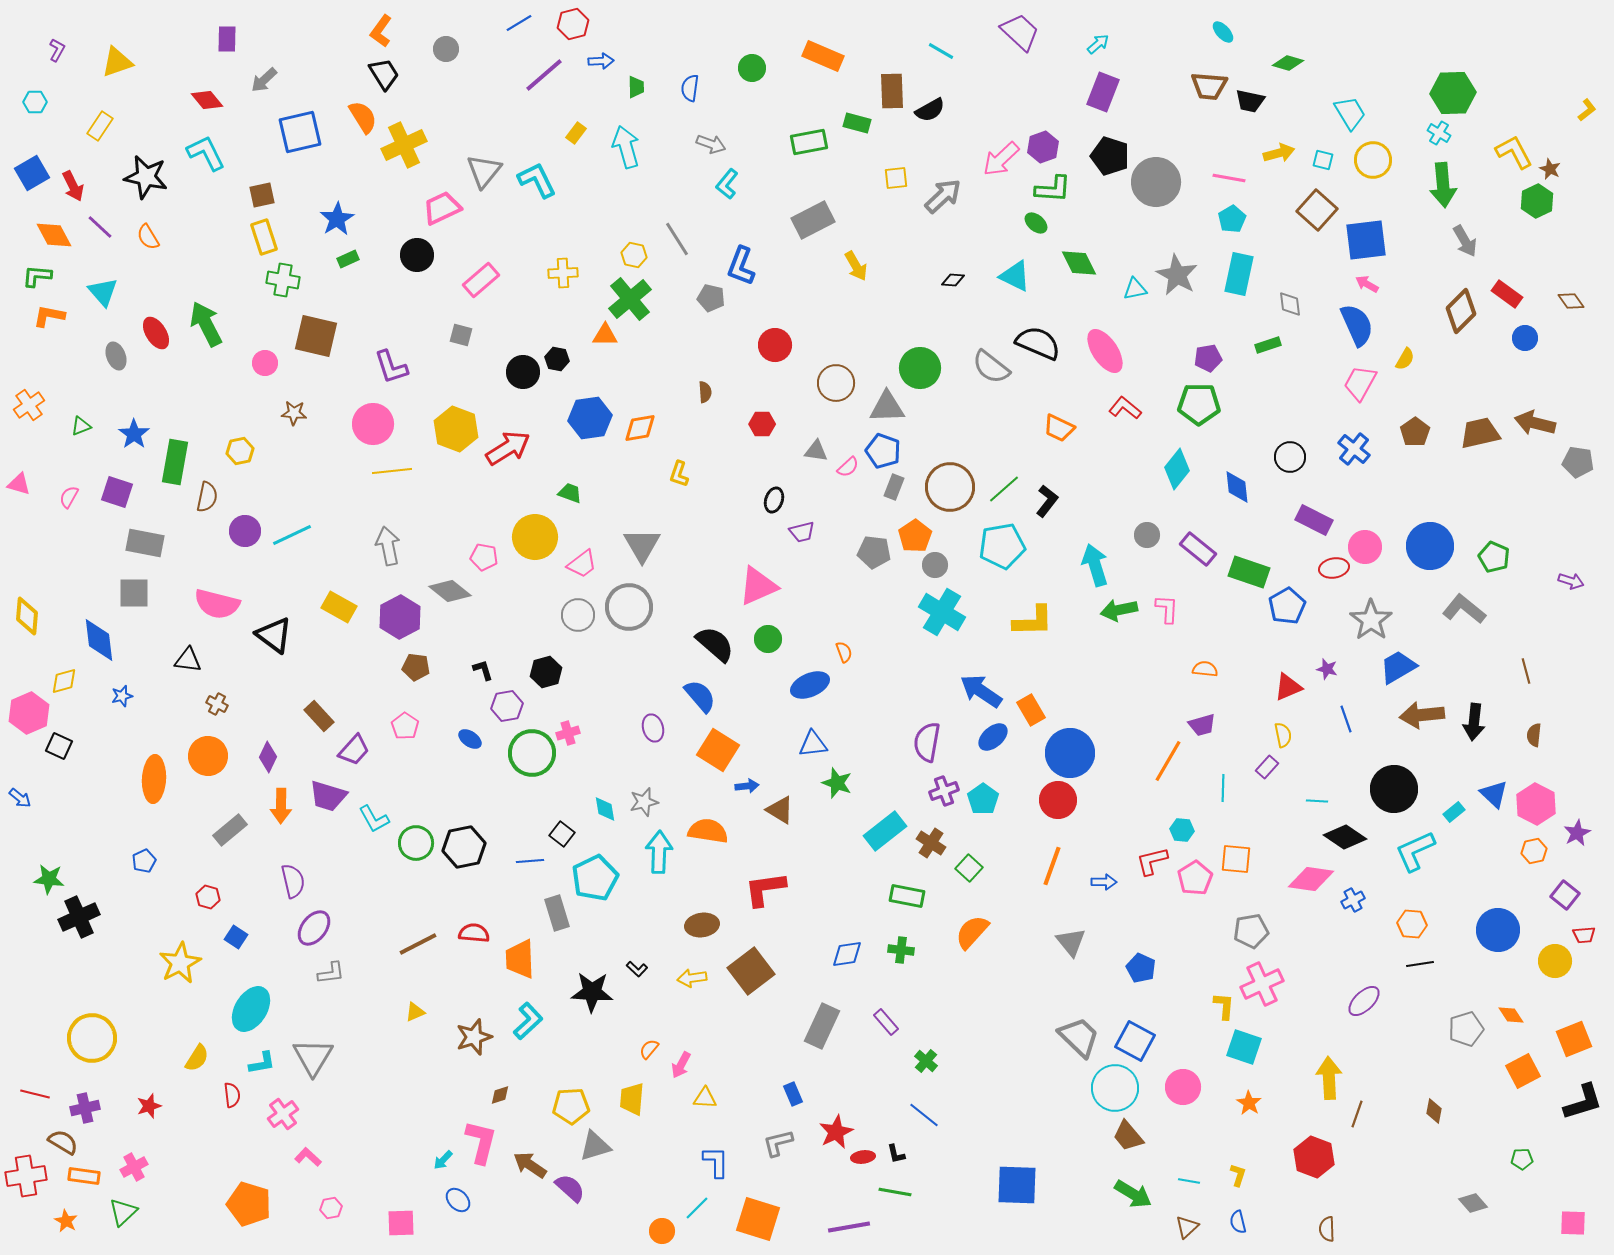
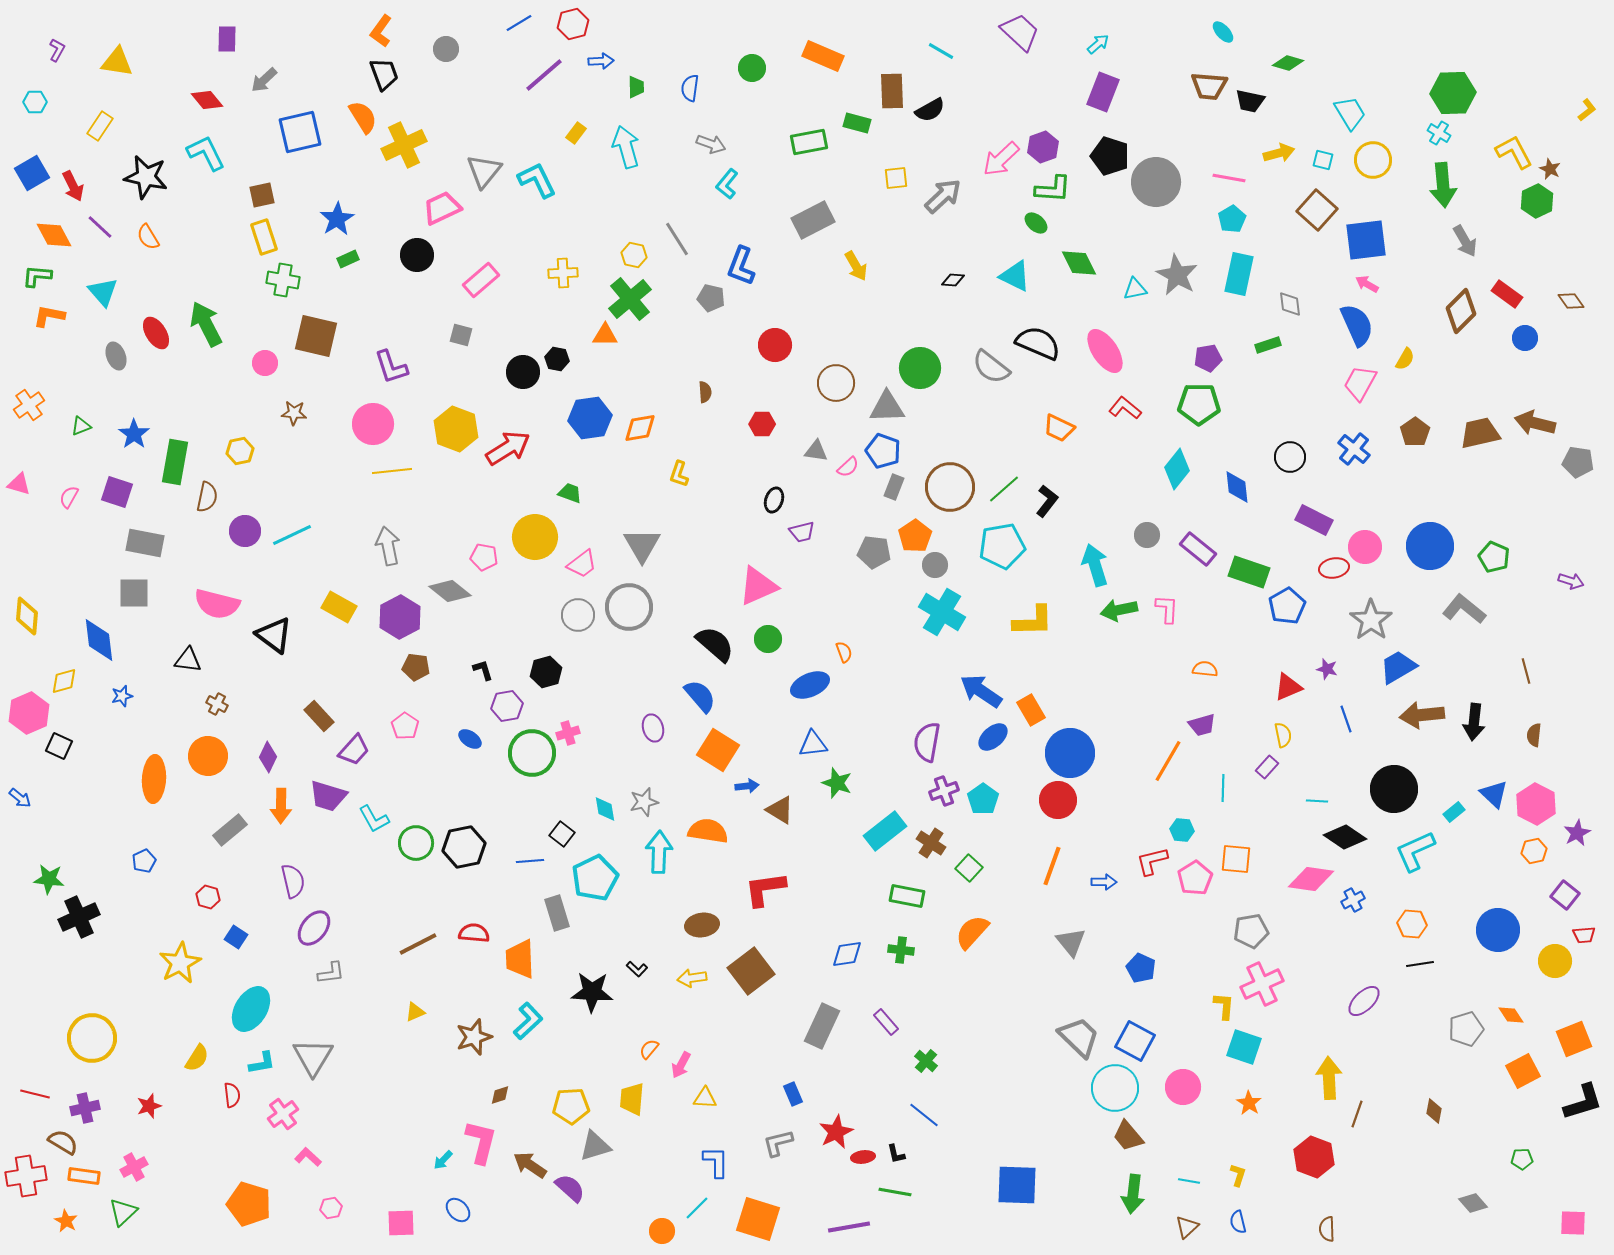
yellow triangle at (117, 62): rotated 28 degrees clockwise
black trapezoid at (384, 74): rotated 12 degrees clockwise
green arrow at (1133, 1194): rotated 66 degrees clockwise
blue ellipse at (458, 1200): moved 10 px down
